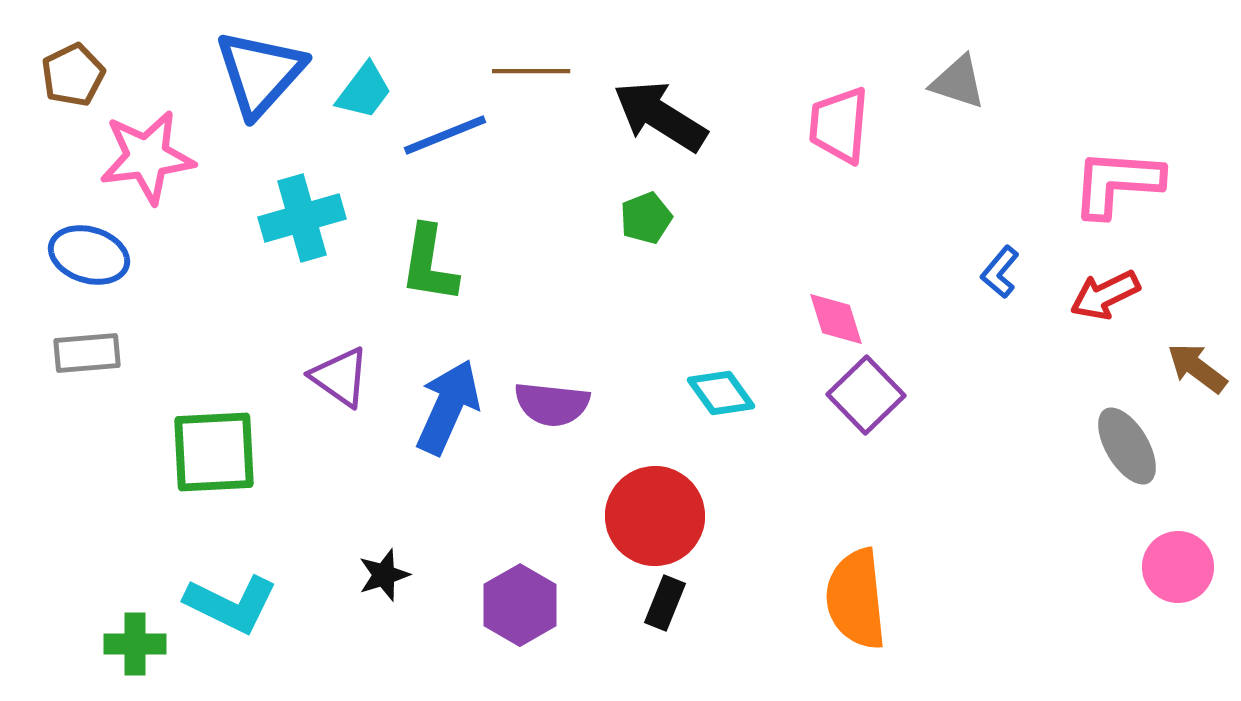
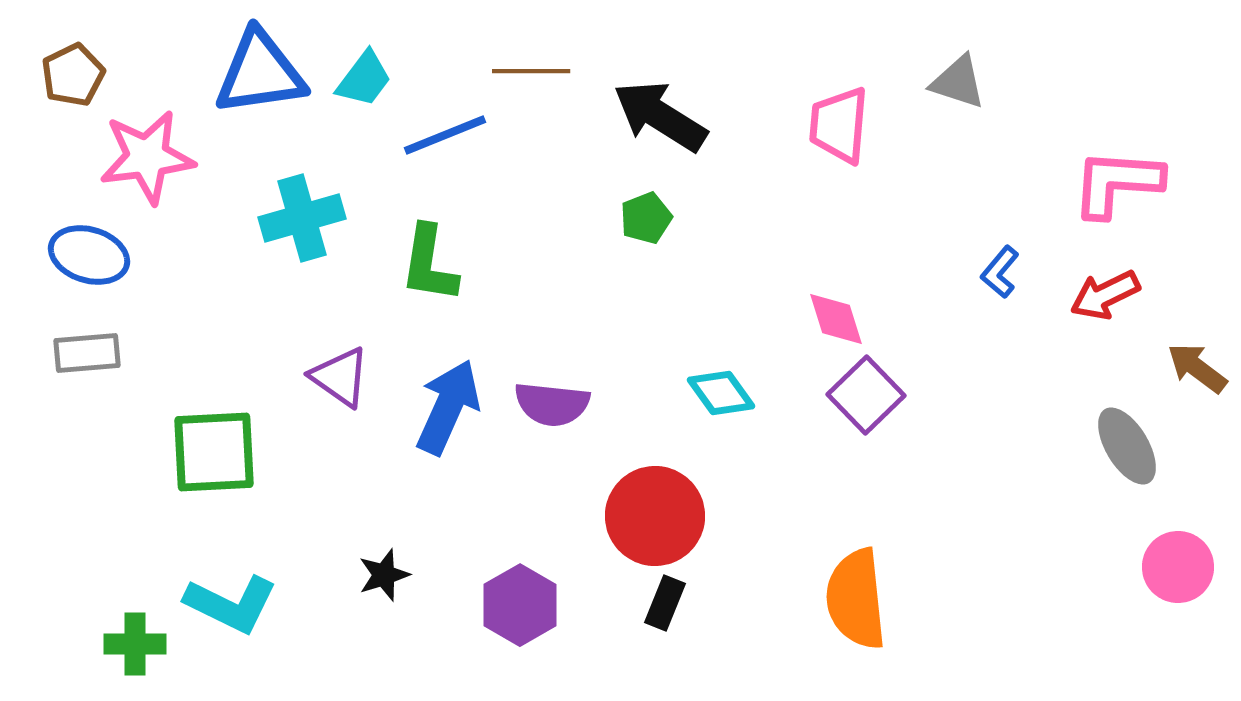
blue triangle: rotated 40 degrees clockwise
cyan trapezoid: moved 12 px up
